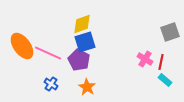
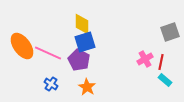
yellow diamond: rotated 70 degrees counterclockwise
pink cross: rotated 28 degrees clockwise
